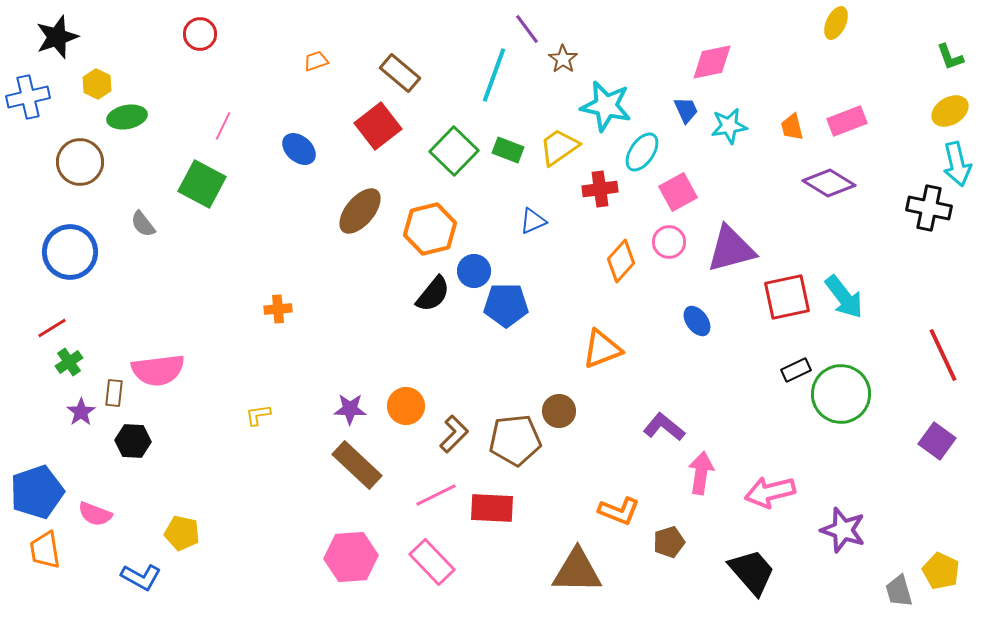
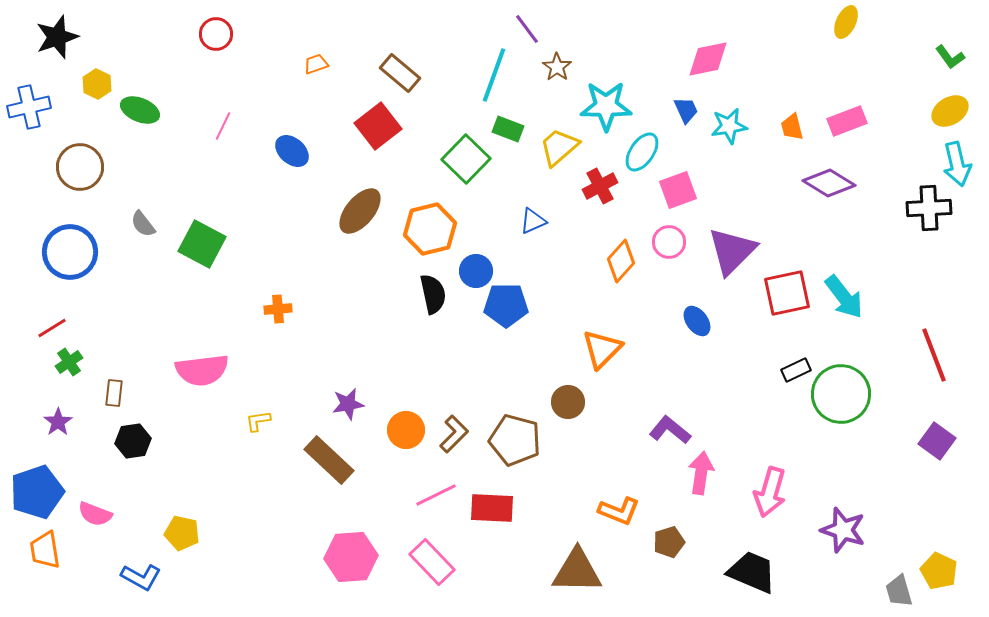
yellow ellipse at (836, 23): moved 10 px right, 1 px up
red circle at (200, 34): moved 16 px right
green L-shape at (950, 57): rotated 16 degrees counterclockwise
brown star at (563, 59): moved 6 px left, 8 px down
orange trapezoid at (316, 61): moved 3 px down
pink diamond at (712, 62): moved 4 px left, 3 px up
blue cross at (28, 97): moved 1 px right, 10 px down
cyan star at (606, 106): rotated 12 degrees counterclockwise
green ellipse at (127, 117): moved 13 px right, 7 px up; rotated 33 degrees clockwise
yellow trapezoid at (559, 147): rotated 6 degrees counterclockwise
blue ellipse at (299, 149): moved 7 px left, 2 px down
green rectangle at (508, 150): moved 21 px up
green square at (454, 151): moved 12 px right, 8 px down
brown circle at (80, 162): moved 5 px down
green square at (202, 184): moved 60 px down
red cross at (600, 189): moved 3 px up; rotated 20 degrees counterclockwise
pink square at (678, 192): moved 2 px up; rotated 9 degrees clockwise
black cross at (929, 208): rotated 15 degrees counterclockwise
purple triangle at (731, 249): moved 1 px right, 2 px down; rotated 30 degrees counterclockwise
blue circle at (474, 271): moved 2 px right
black semicircle at (433, 294): rotated 51 degrees counterclockwise
red square at (787, 297): moved 4 px up
orange triangle at (602, 349): rotated 24 degrees counterclockwise
red line at (943, 355): moved 9 px left; rotated 4 degrees clockwise
pink semicircle at (158, 370): moved 44 px right
orange circle at (406, 406): moved 24 px down
purple star at (350, 409): moved 2 px left, 5 px up; rotated 12 degrees counterclockwise
brown circle at (559, 411): moved 9 px right, 9 px up
purple star at (81, 412): moved 23 px left, 10 px down
yellow L-shape at (258, 415): moved 6 px down
purple L-shape at (664, 427): moved 6 px right, 3 px down
brown pentagon at (515, 440): rotated 21 degrees clockwise
black hexagon at (133, 441): rotated 12 degrees counterclockwise
brown rectangle at (357, 465): moved 28 px left, 5 px up
pink arrow at (770, 492): rotated 60 degrees counterclockwise
yellow pentagon at (941, 571): moved 2 px left
black trapezoid at (752, 572): rotated 26 degrees counterclockwise
